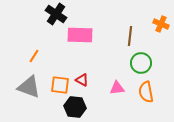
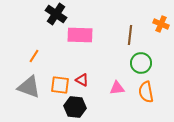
brown line: moved 1 px up
